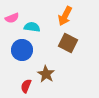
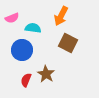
orange arrow: moved 4 px left
cyan semicircle: moved 1 px right, 1 px down
red semicircle: moved 6 px up
